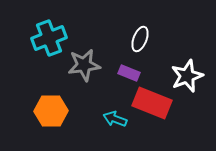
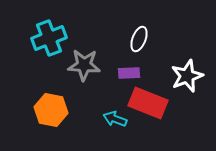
white ellipse: moved 1 px left
gray star: rotated 12 degrees clockwise
purple rectangle: rotated 25 degrees counterclockwise
red rectangle: moved 4 px left
orange hexagon: moved 1 px up; rotated 12 degrees clockwise
